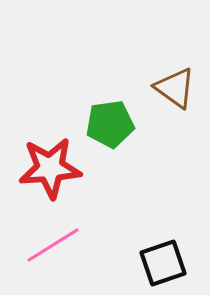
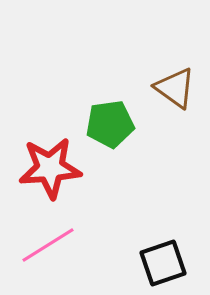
pink line: moved 5 px left
